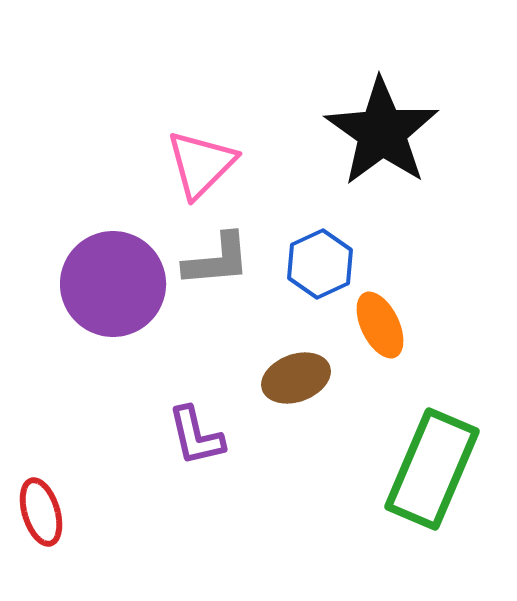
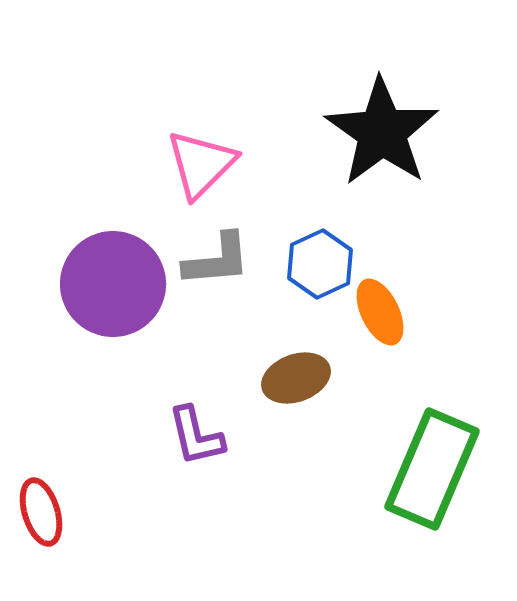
orange ellipse: moved 13 px up
